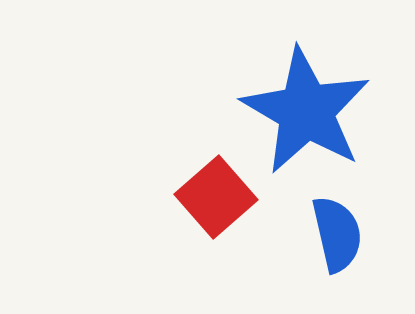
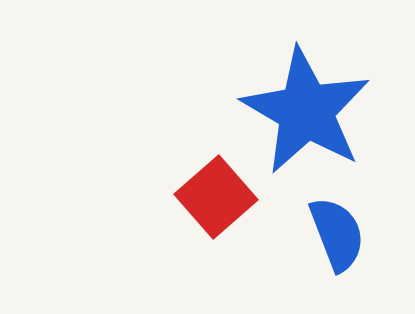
blue semicircle: rotated 8 degrees counterclockwise
